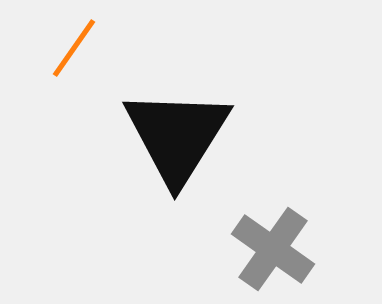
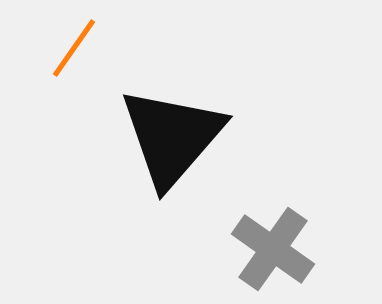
black triangle: moved 5 px left, 1 px down; rotated 9 degrees clockwise
